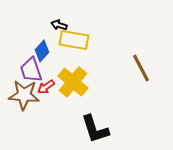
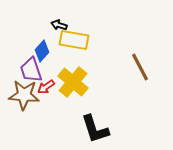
brown line: moved 1 px left, 1 px up
